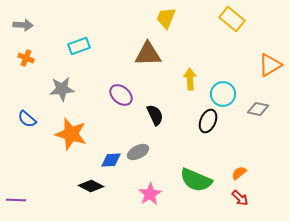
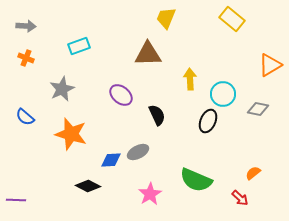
gray arrow: moved 3 px right, 1 px down
gray star: rotated 20 degrees counterclockwise
black semicircle: moved 2 px right
blue semicircle: moved 2 px left, 2 px up
orange semicircle: moved 14 px right
black diamond: moved 3 px left
